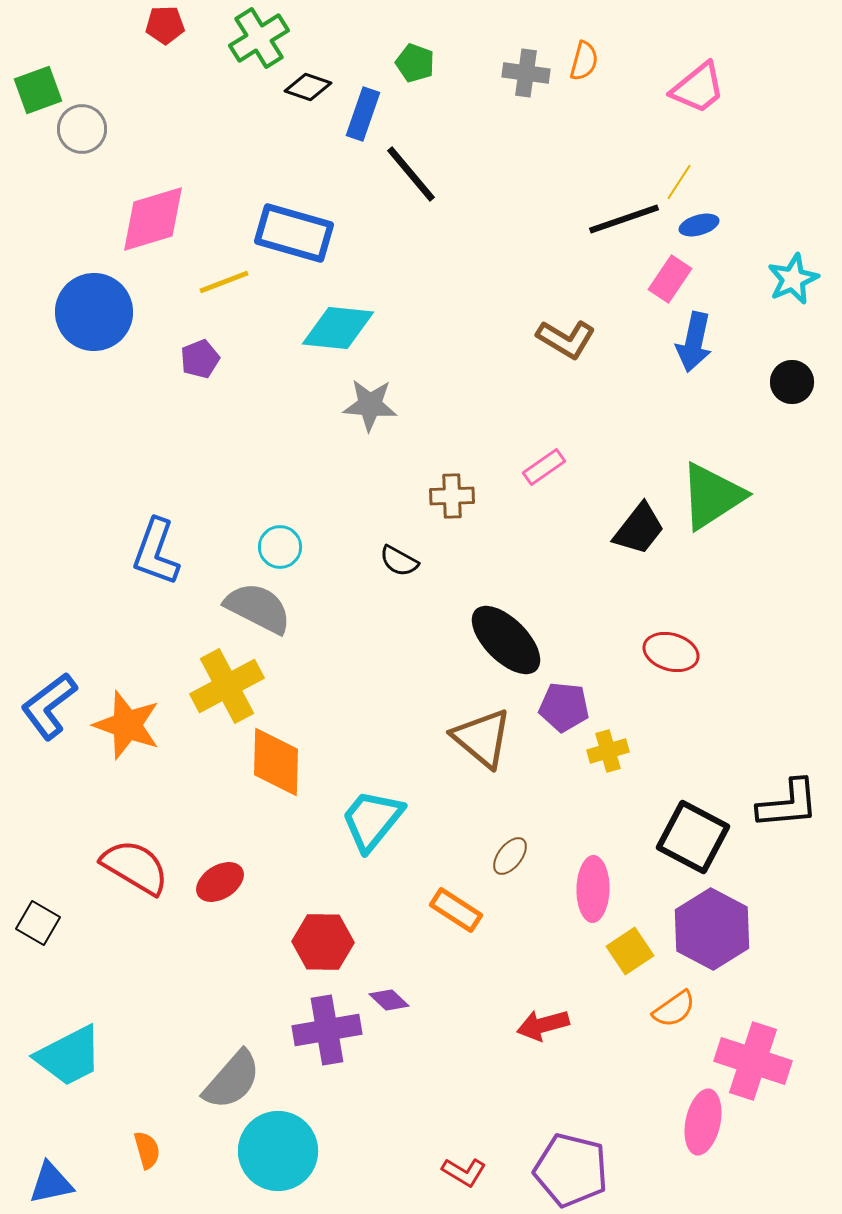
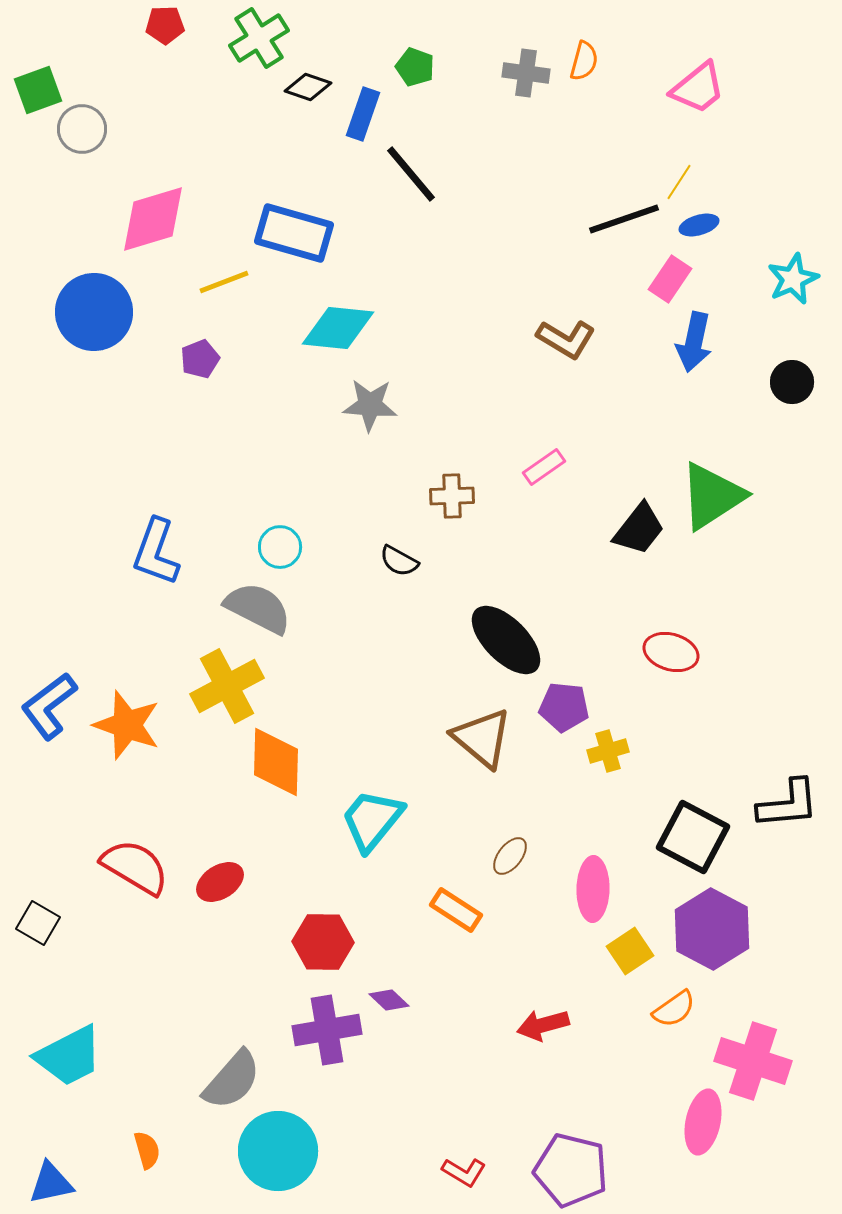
green pentagon at (415, 63): moved 4 px down
